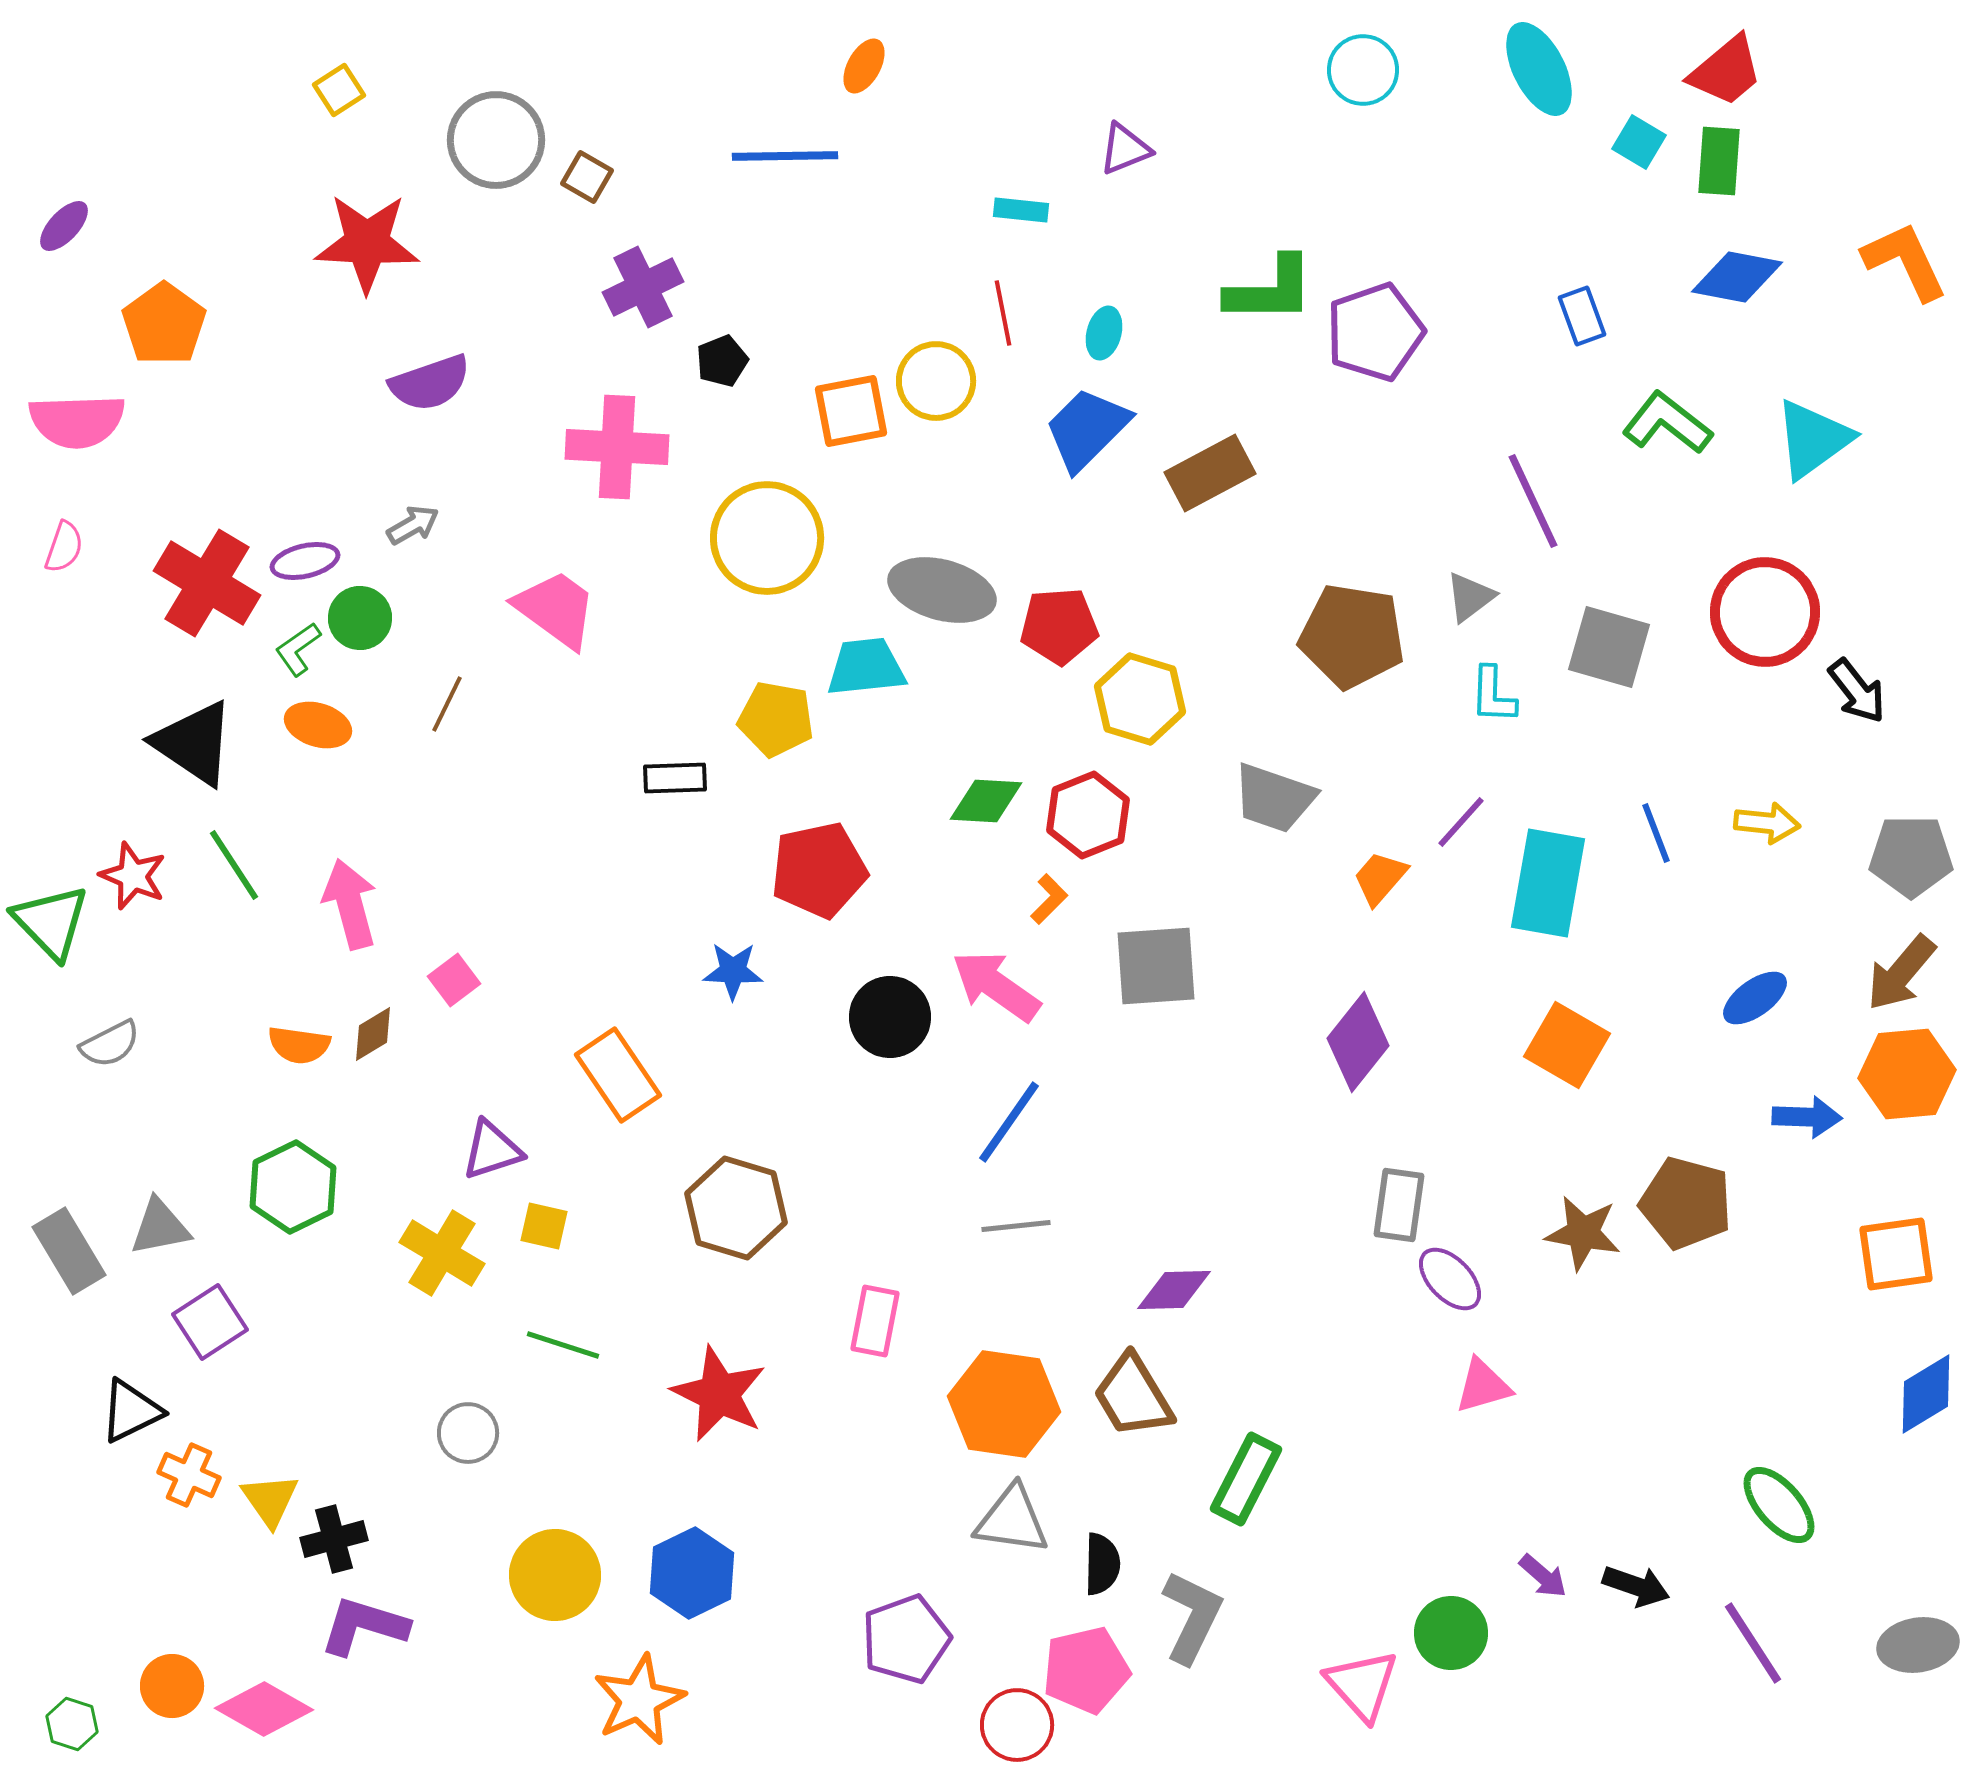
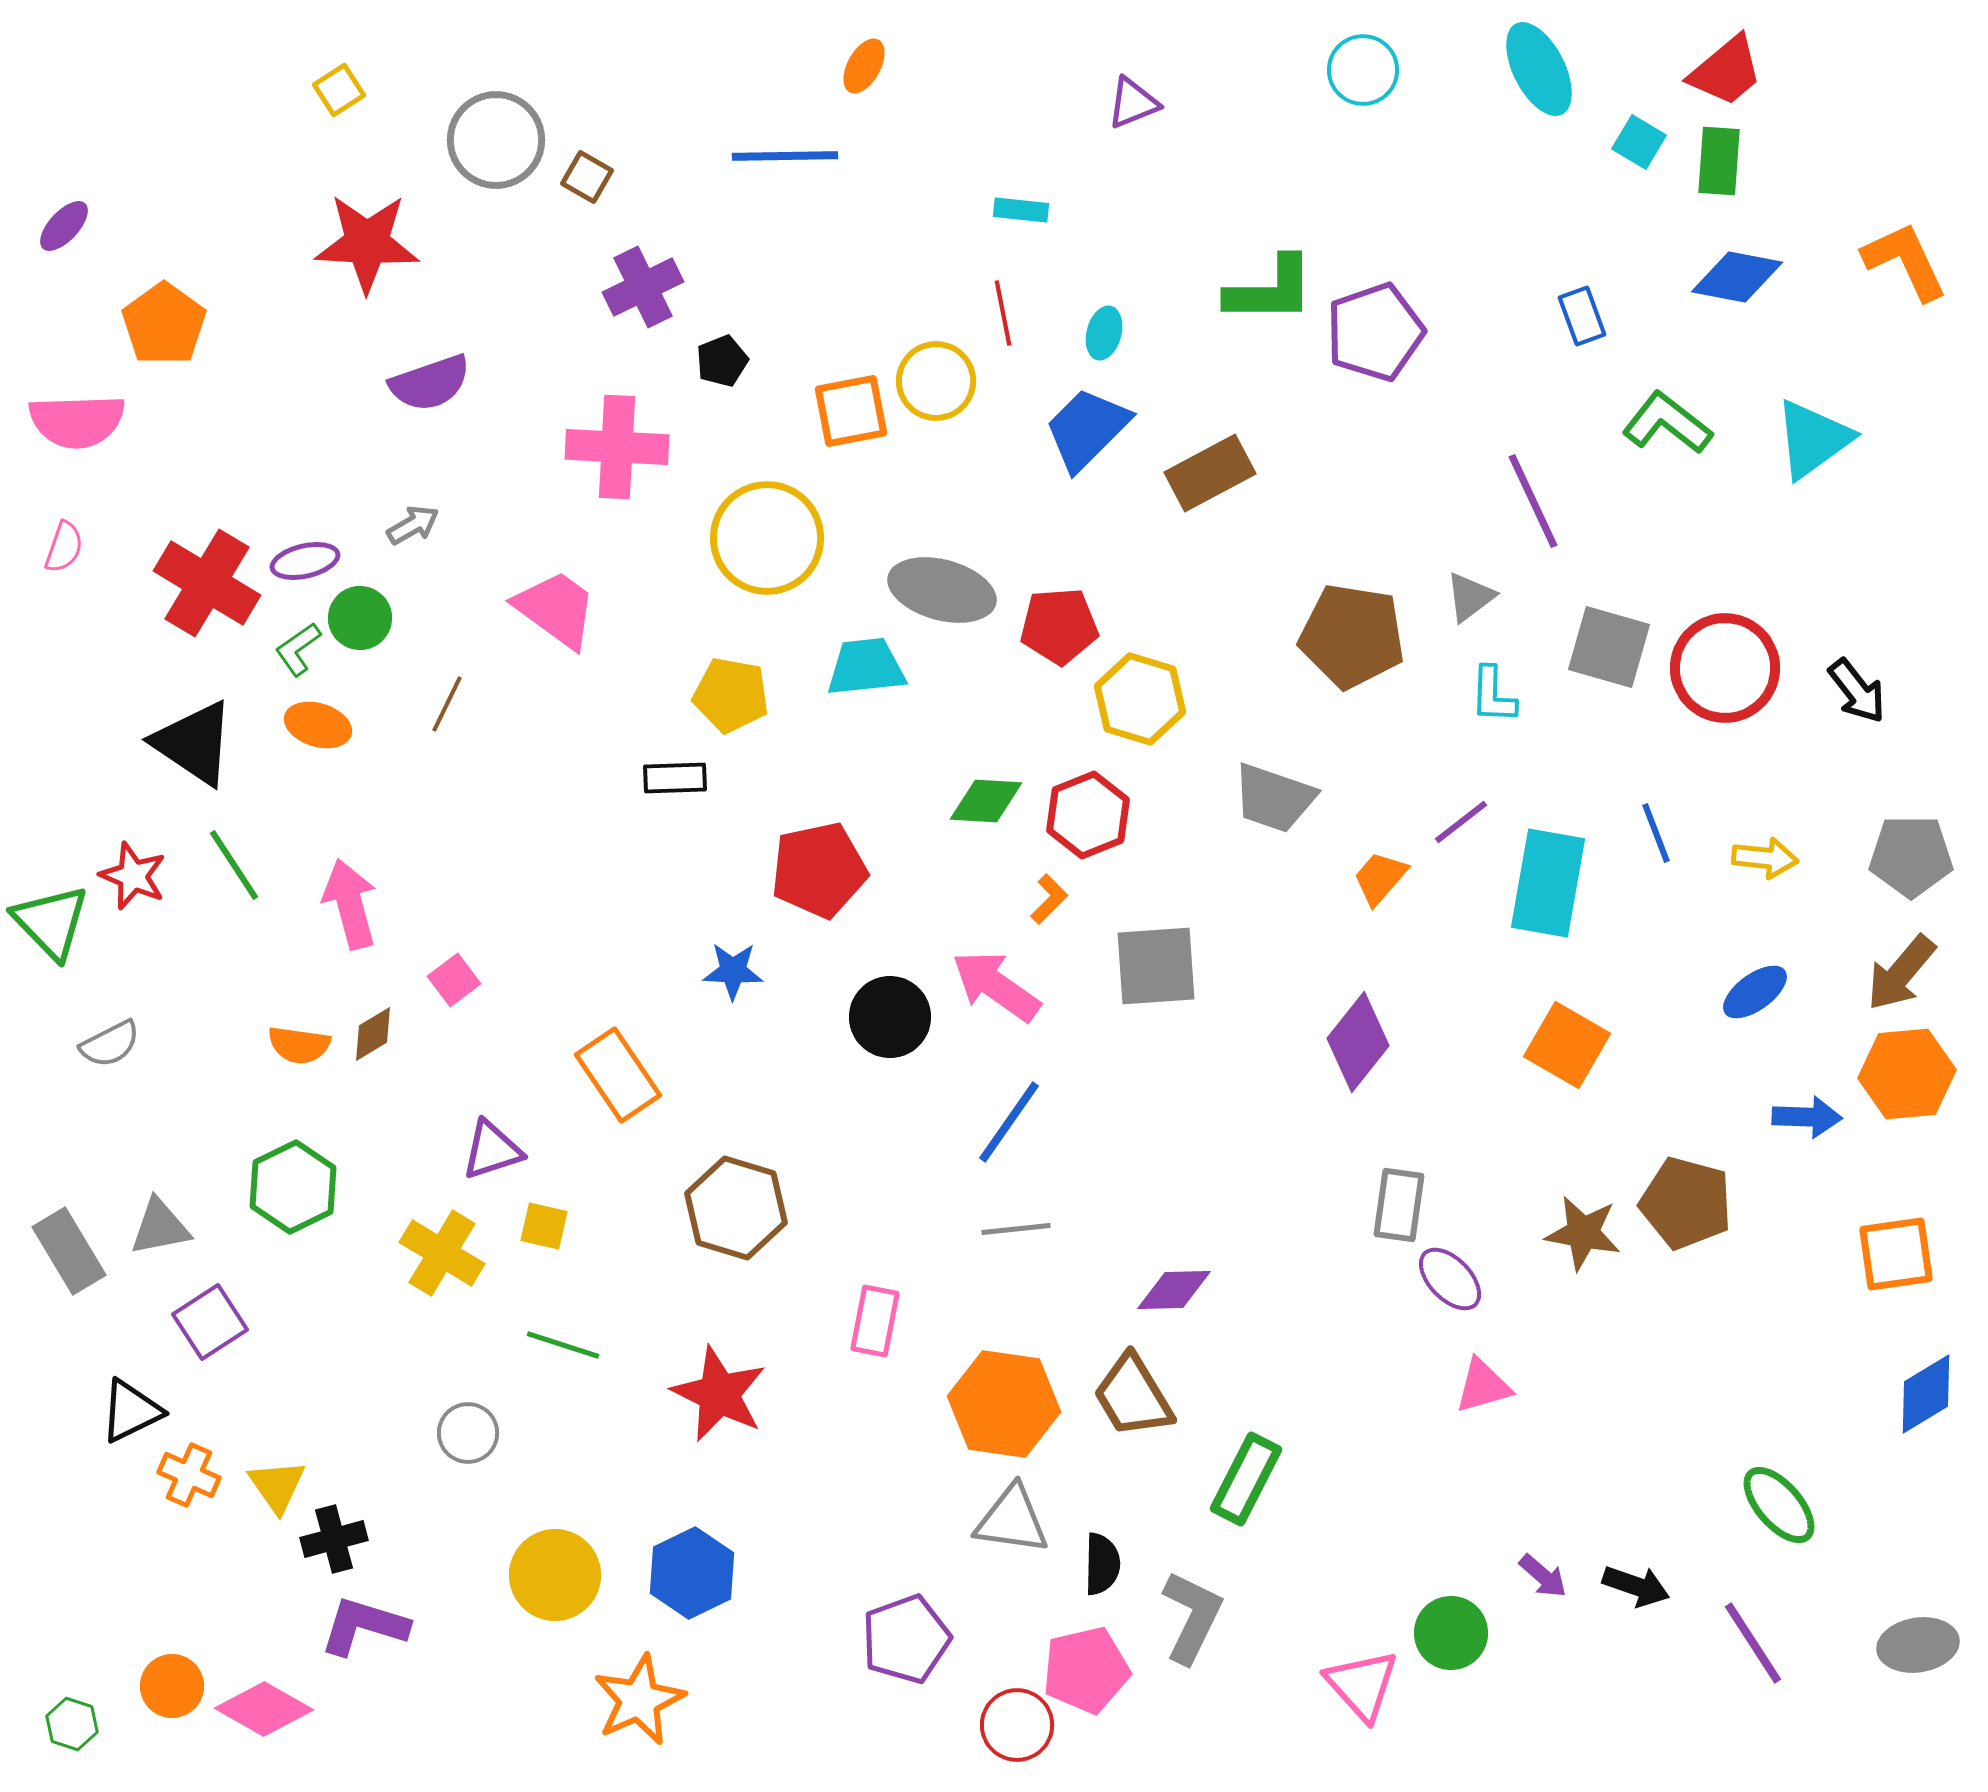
purple triangle at (1125, 149): moved 8 px right, 46 px up
red circle at (1765, 612): moved 40 px left, 56 px down
yellow pentagon at (776, 719): moved 45 px left, 24 px up
purple line at (1461, 822): rotated 10 degrees clockwise
yellow arrow at (1767, 823): moved 2 px left, 35 px down
blue ellipse at (1755, 998): moved 6 px up
gray line at (1016, 1226): moved 3 px down
yellow triangle at (270, 1500): moved 7 px right, 14 px up
